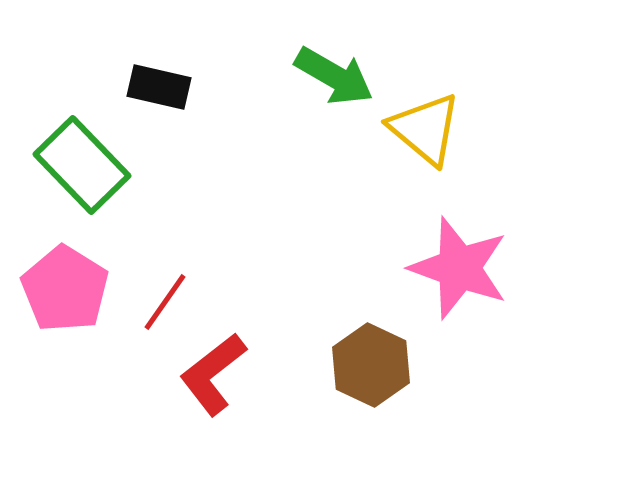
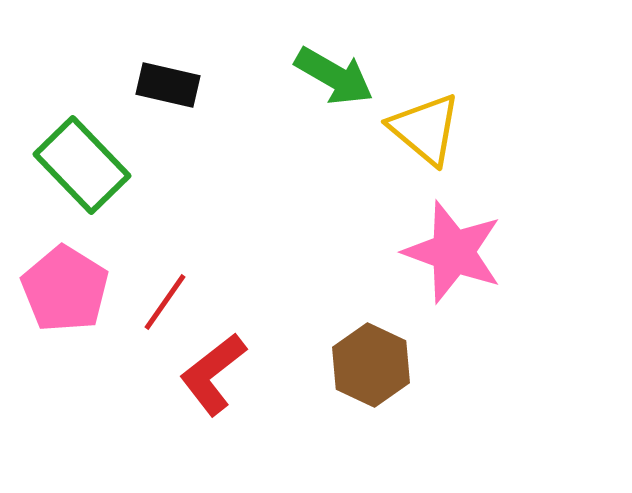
black rectangle: moved 9 px right, 2 px up
pink star: moved 6 px left, 16 px up
